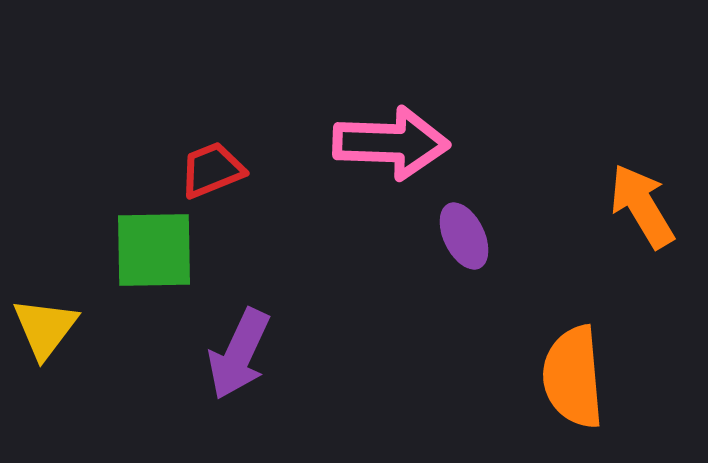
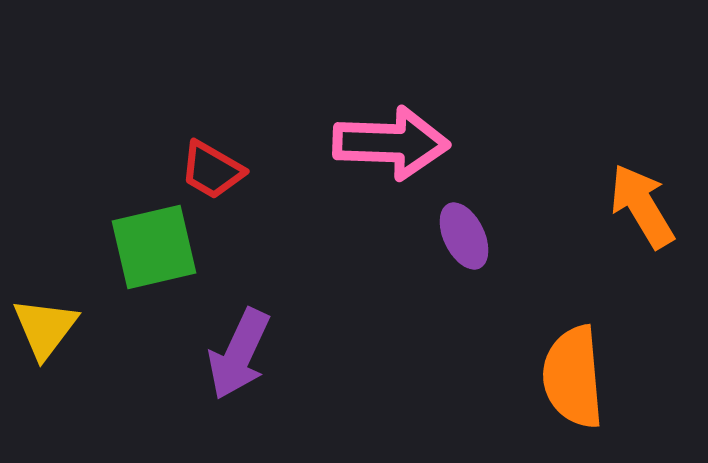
red trapezoid: rotated 128 degrees counterclockwise
green square: moved 3 px up; rotated 12 degrees counterclockwise
